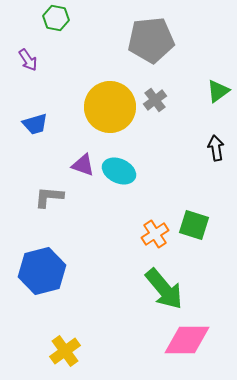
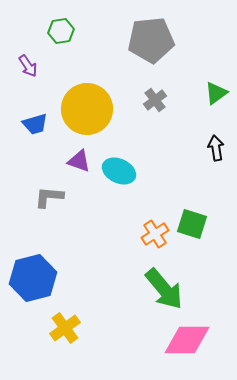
green hexagon: moved 5 px right, 13 px down; rotated 20 degrees counterclockwise
purple arrow: moved 6 px down
green triangle: moved 2 px left, 2 px down
yellow circle: moved 23 px left, 2 px down
purple triangle: moved 4 px left, 4 px up
green square: moved 2 px left, 1 px up
blue hexagon: moved 9 px left, 7 px down
yellow cross: moved 23 px up
